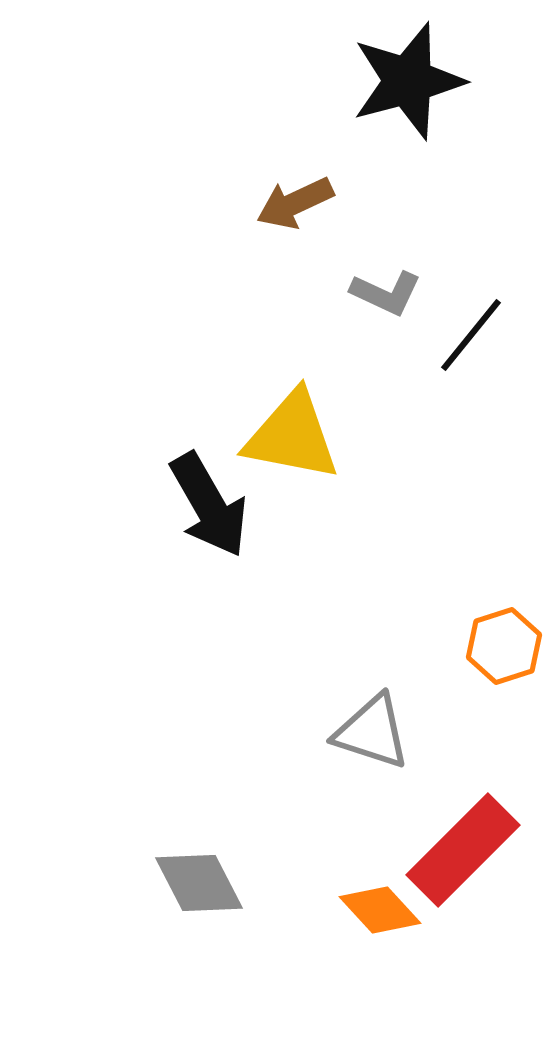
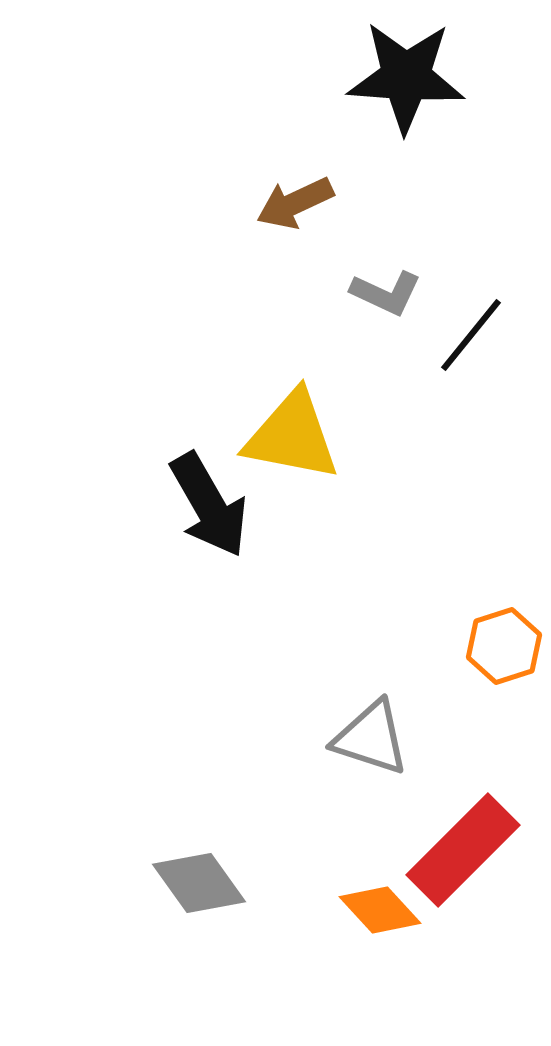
black star: moved 2 px left, 4 px up; rotated 19 degrees clockwise
gray triangle: moved 1 px left, 6 px down
gray diamond: rotated 8 degrees counterclockwise
